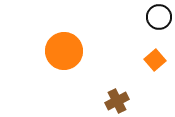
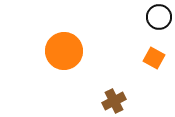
orange square: moved 1 px left, 2 px up; rotated 20 degrees counterclockwise
brown cross: moved 3 px left
